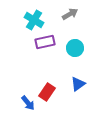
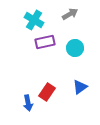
blue triangle: moved 2 px right, 3 px down
blue arrow: rotated 28 degrees clockwise
